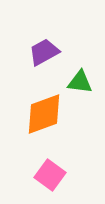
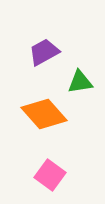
green triangle: rotated 16 degrees counterclockwise
orange diamond: rotated 69 degrees clockwise
